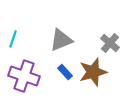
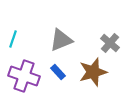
blue rectangle: moved 7 px left
